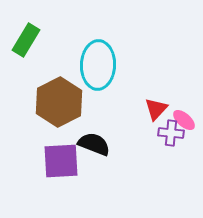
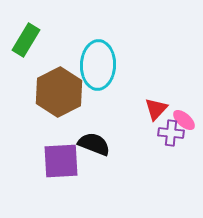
brown hexagon: moved 10 px up
